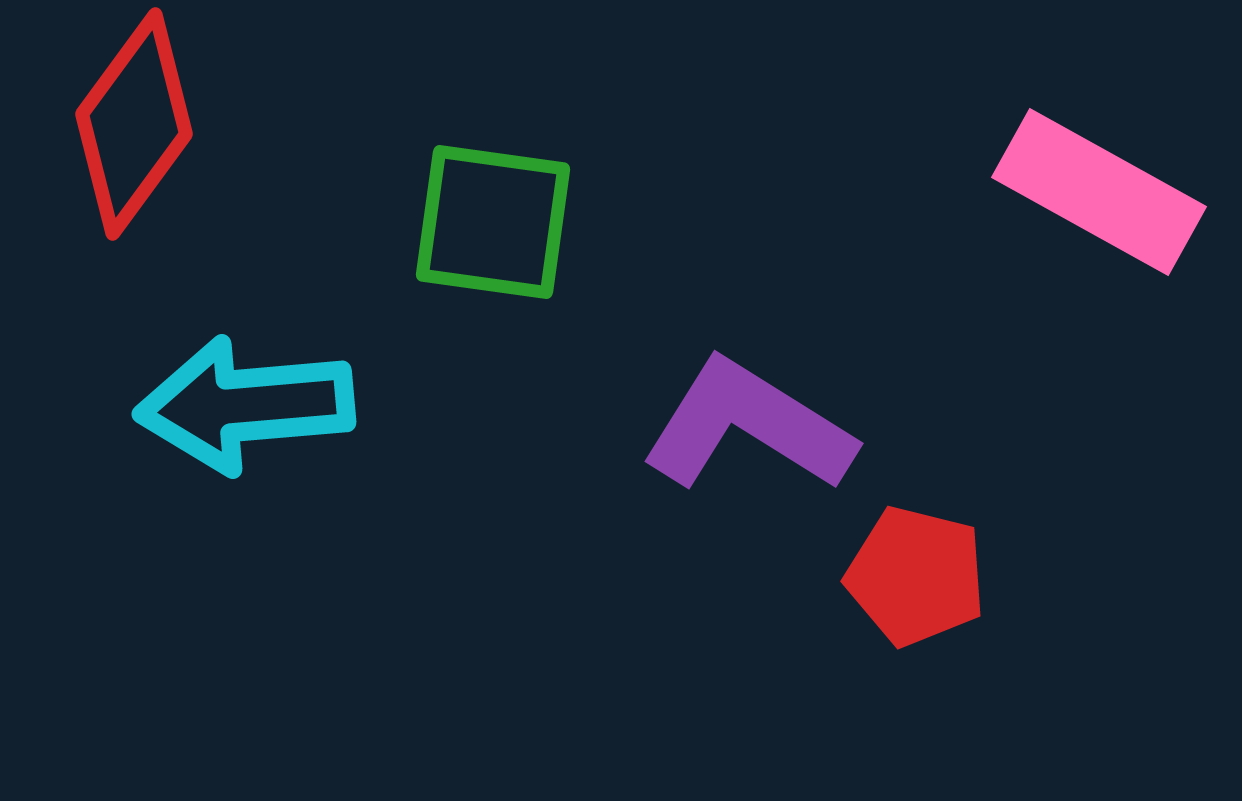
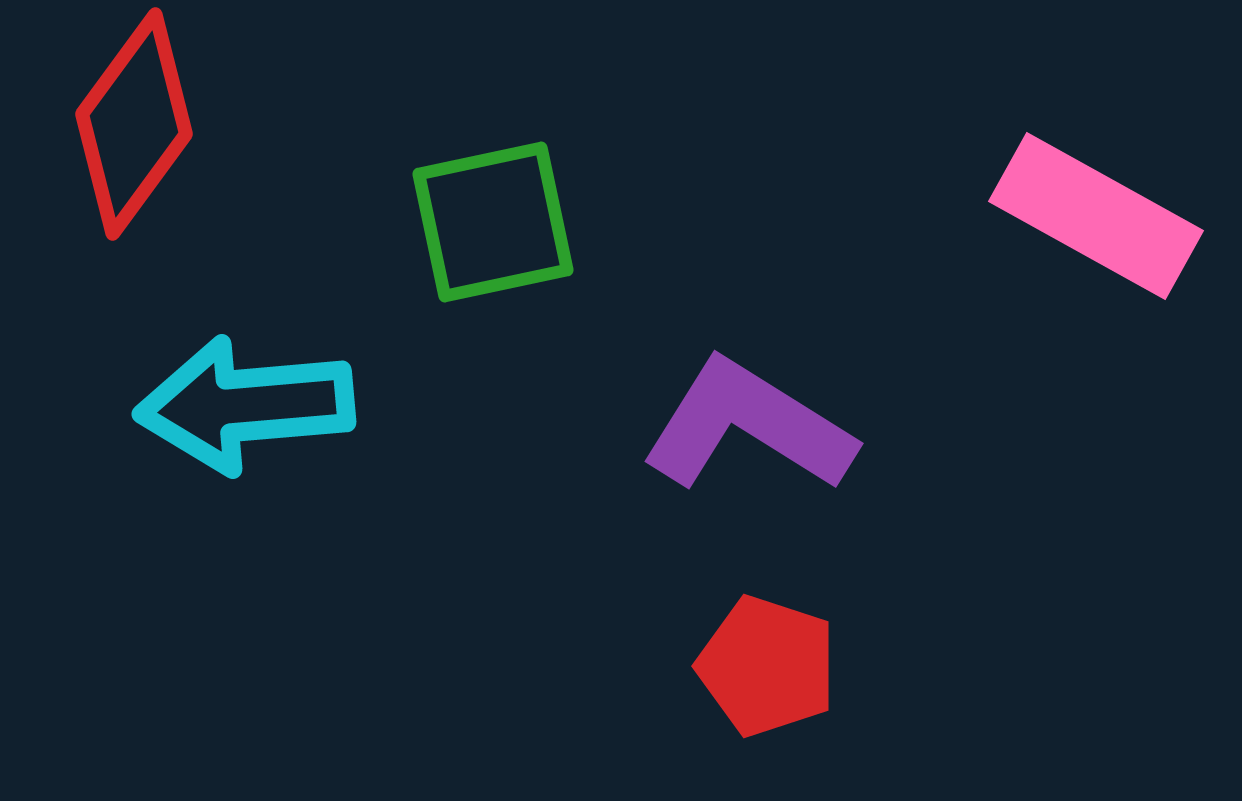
pink rectangle: moved 3 px left, 24 px down
green square: rotated 20 degrees counterclockwise
red pentagon: moved 149 px left, 90 px down; rotated 4 degrees clockwise
